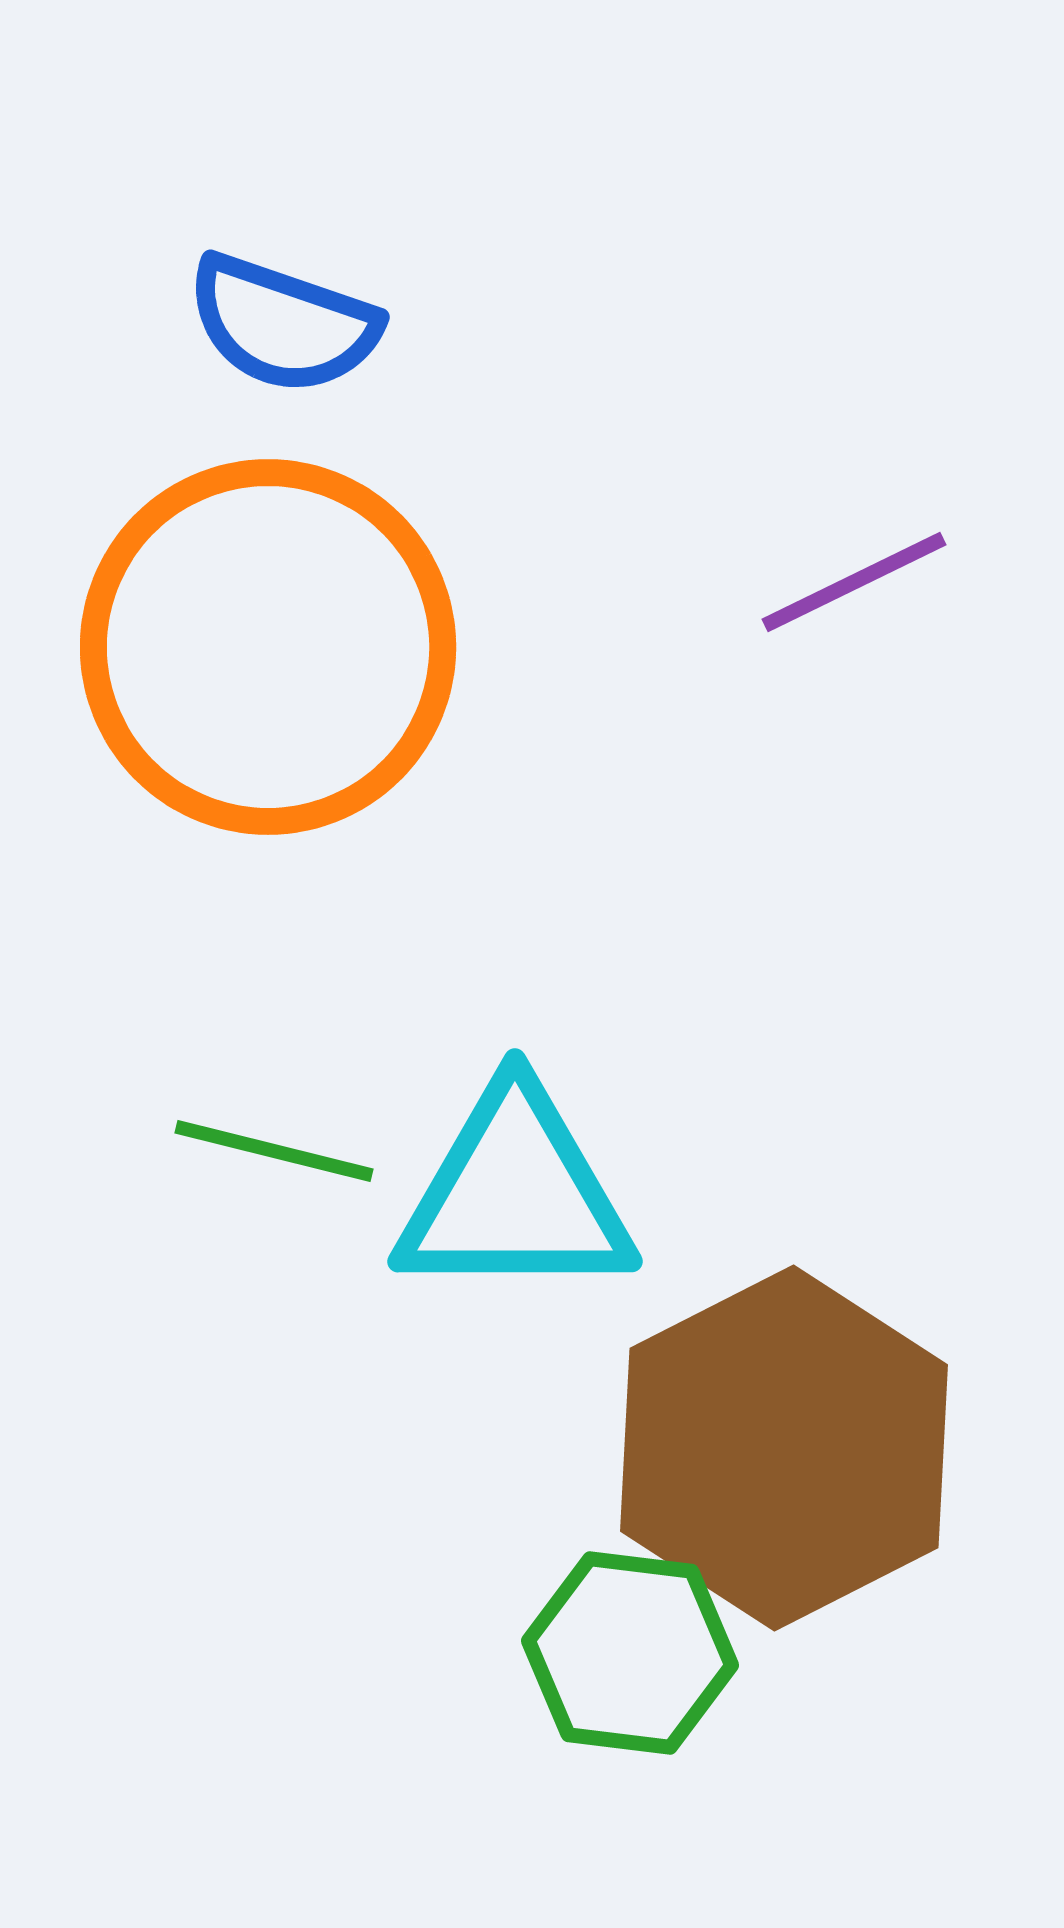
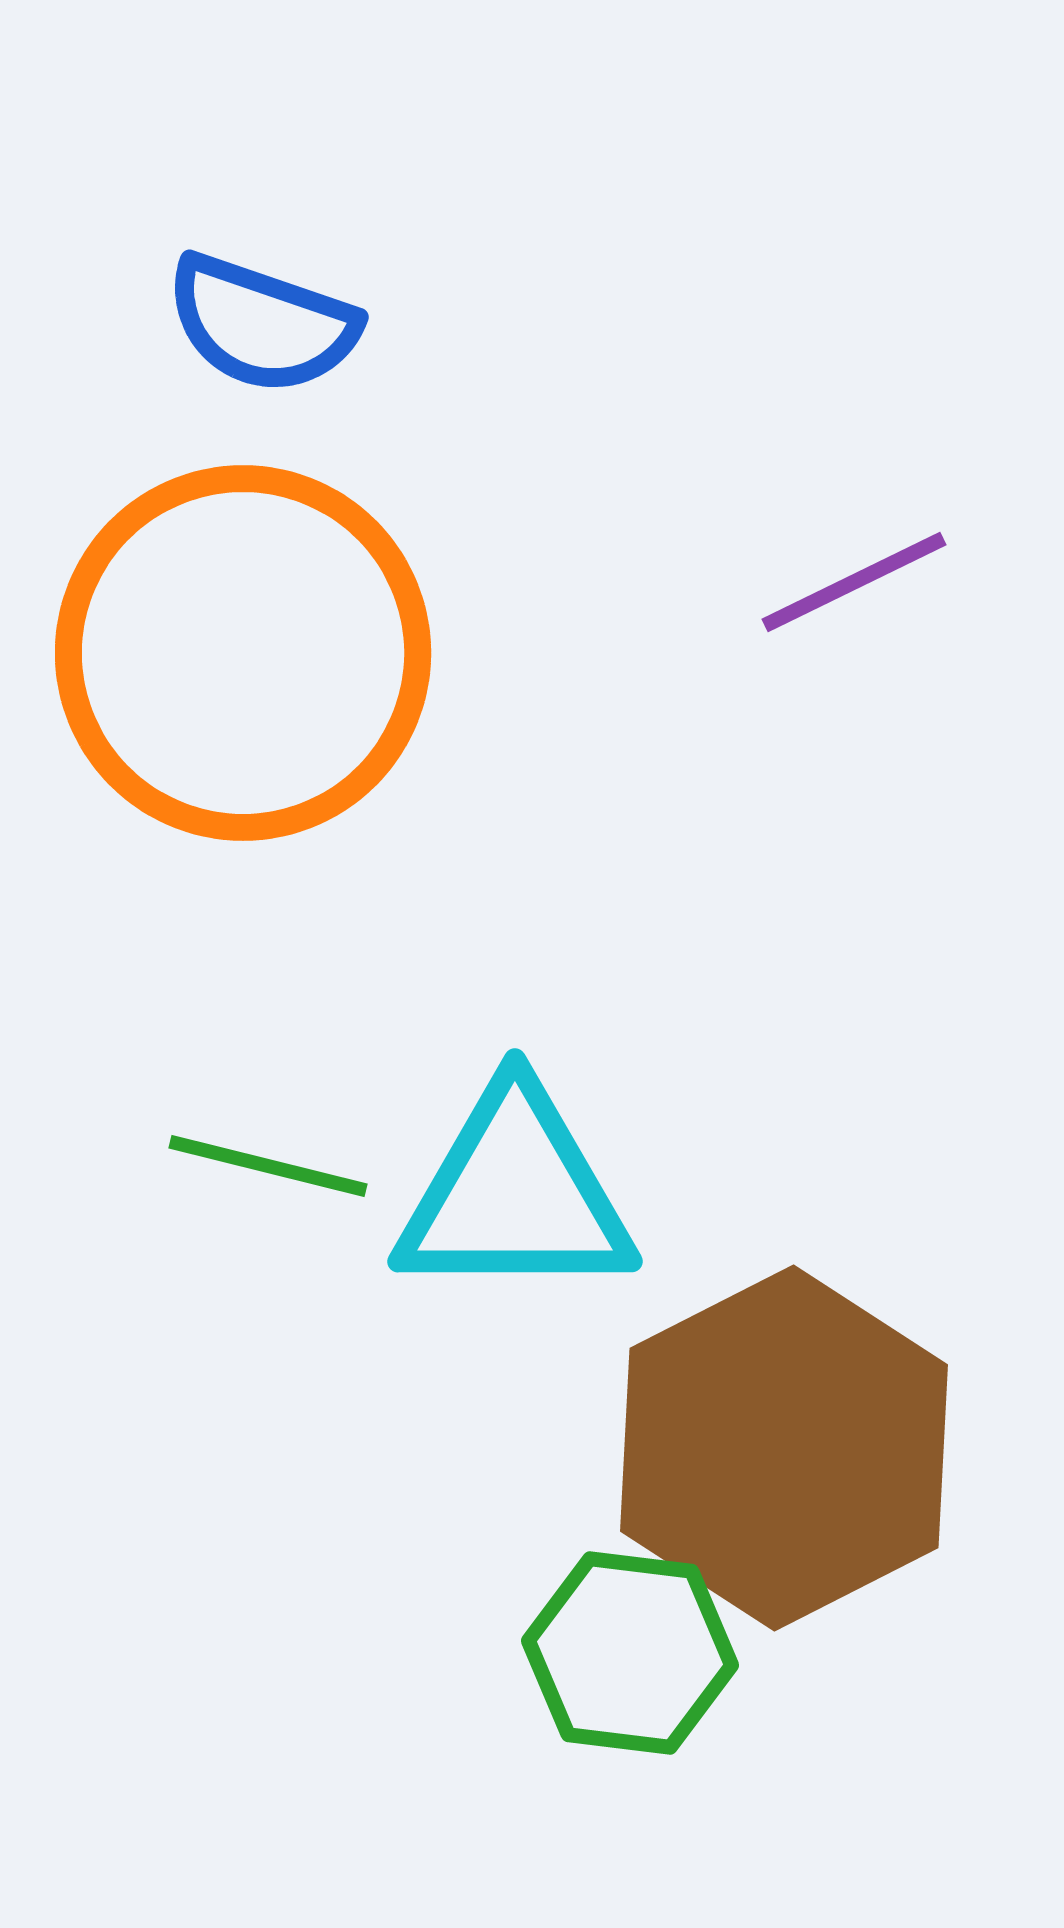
blue semicircle: moved 21 px left
orange circle: moved 25 px left, 6 px down
green line: moved 6 px left, 15 px down
